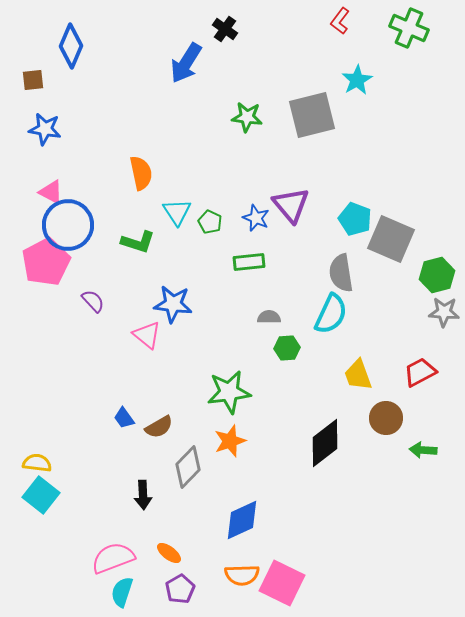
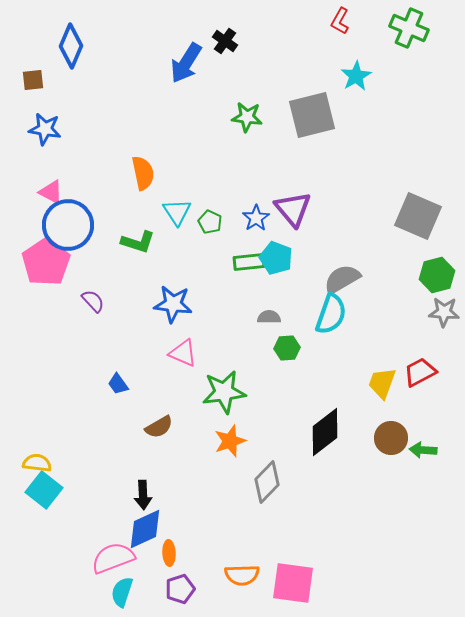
red L-shape at (340, 21): rotated 8 degrees counterclockwise
black cross at (225, 29): moved 12 px down
cyan star at (357, 80): moved 1 px left, 4 px up
orange semicircle at (141, 173): moved 2 px right
purple triangle at (291, 205): moved 2 px right, 4 px down
blue star at (256, 218): rotated 16 degrees clockwise
cyan pentagon at (355, 219): moved 79 px left, 39 px down
gray square at (391, 239): moved 27 px right, 23 px up
pink pentagon at (46, 262): rotated 6 degrees counterclockwise
gray semicircle at (341, 273): moved 1 px right, 6 px down; rotated 69 degrees clockwise
cyan semicircle at (331, 314): rotated 6 degrees counterclockwise
pink triangle at (147, 335): moved 36 px right, 18 px down; rotated 16 degrees counterclockwise
yellow trapezoid at (358, 375): moved 24 px right, 8 px down; rotated 40 degrees clockwise
green star at (229, 392): moved 5 px left
blue trapezoid at (124, 418): moved 6 px left, 34 px up
brown circle at (386, 418): moved 5 px right, 20 px down
black diamond at (325, 443): moved 11 px up
gray diamond at (188, 467): moved 79 px right, 15 px down
cyan square at (41, 495): moved 3 px right, 5 px up
blue diamond at (242, 520): moved 97 px left, 9 px down
orange ellipse at (169, 553): rotated 50 degrees clockwise
pink square at (282, 583): moved 11 px right; rotated 18 degrees counterclockwise
purple pentagon at (180, 589): rotated 12 degrees clockwise
